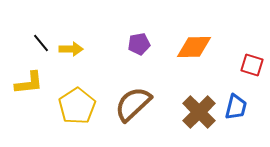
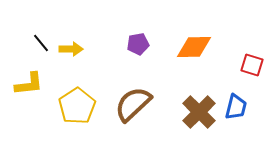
purple pentagon: moved 1 px left
yellow L-shape: moved 1 px down
